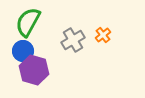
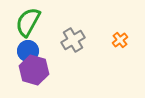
orange cross: moved 17 px right, 5 px down
blue circle: moved 5 px right
